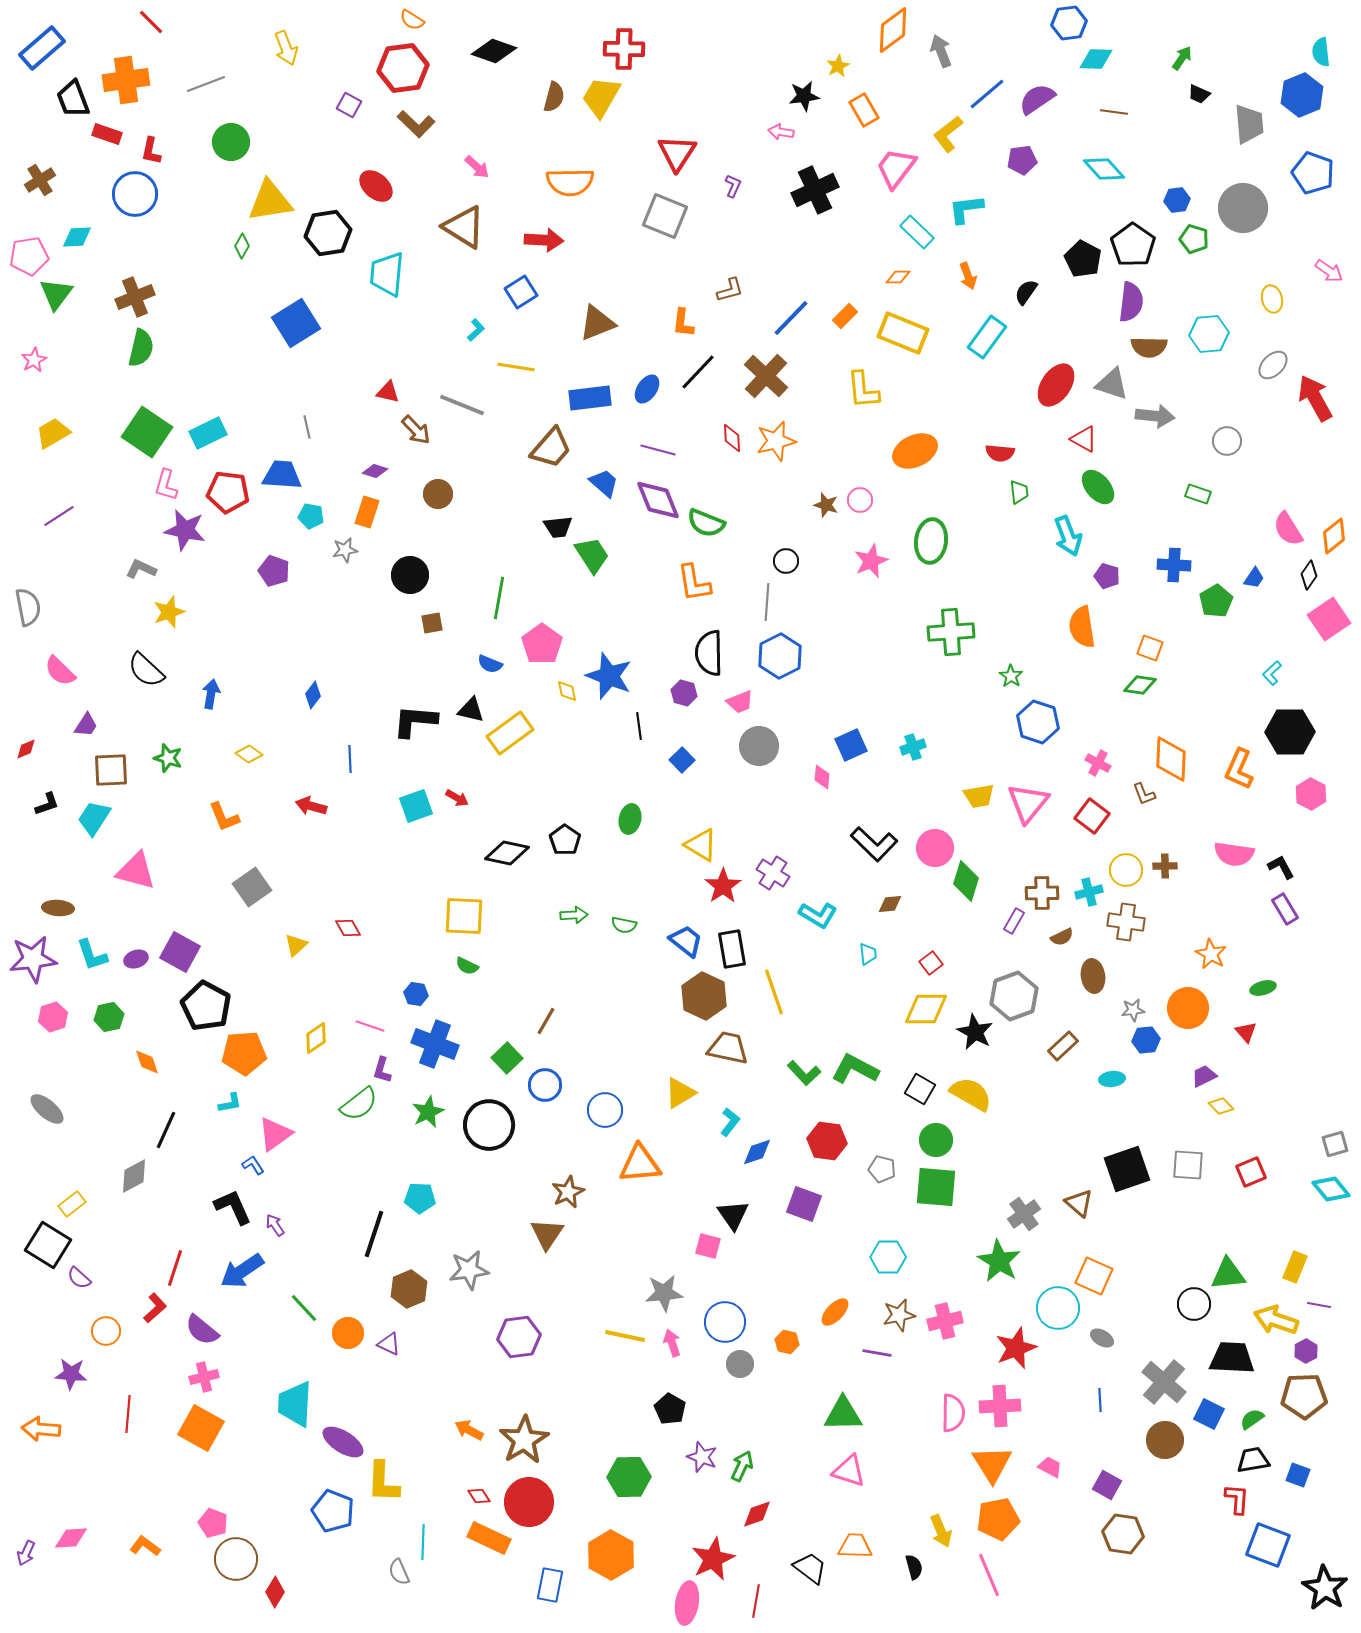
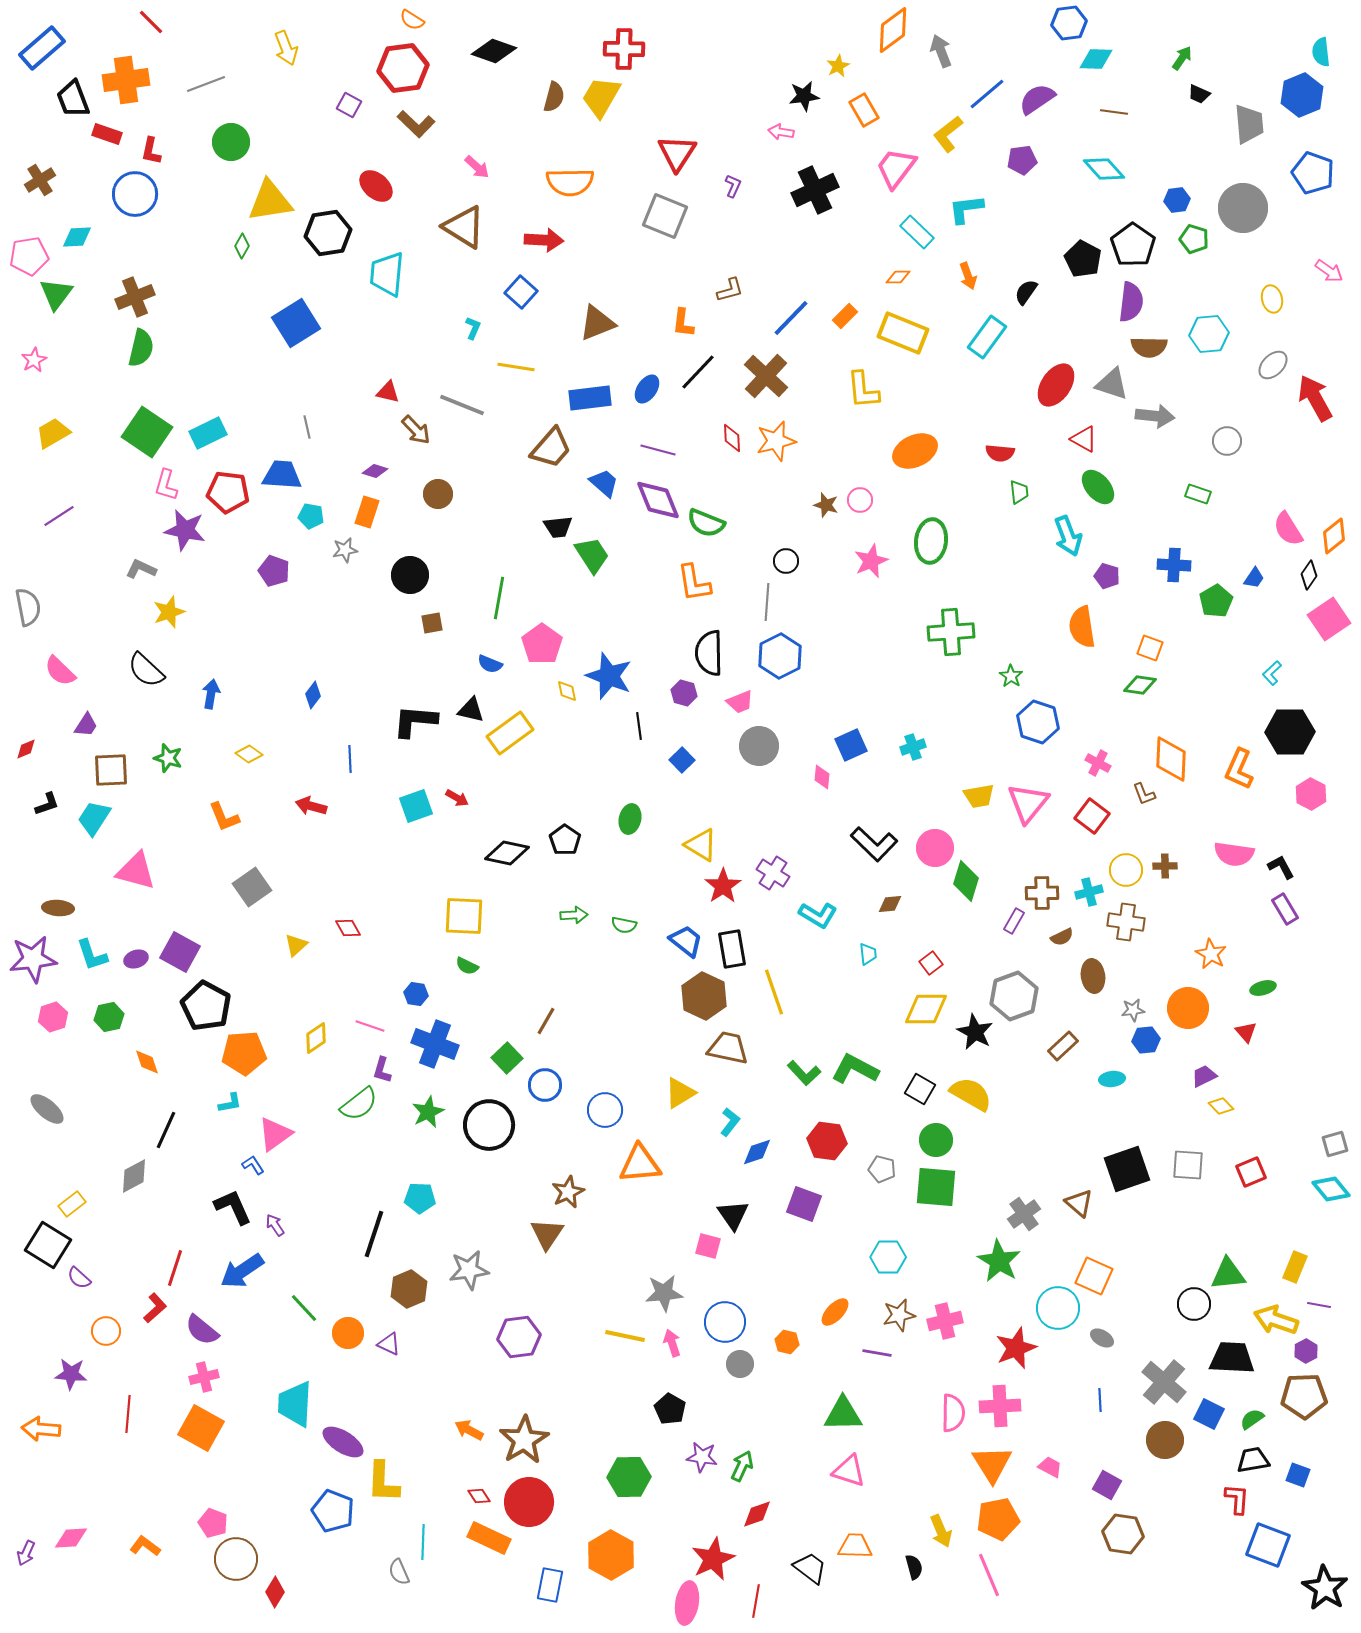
blue square at (521, 292): rotated 16 degrees counterclockwise
cyan L-shape at (476, 330): moved 3 px left, 2 px up; rotated 25 degrees counterclockwise
purple star at (702, 1457): rotated 12 degrees counterclockwise
